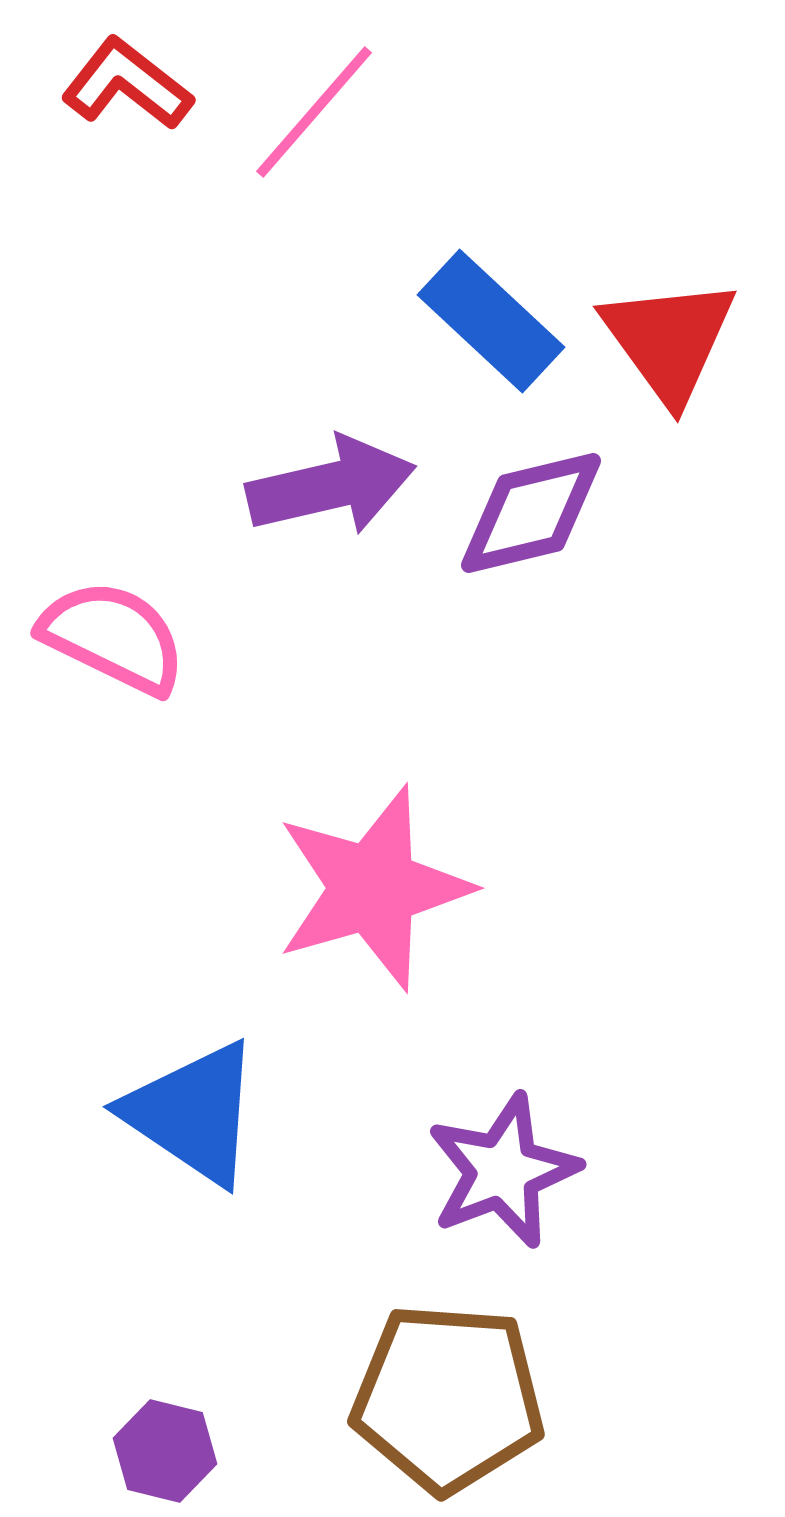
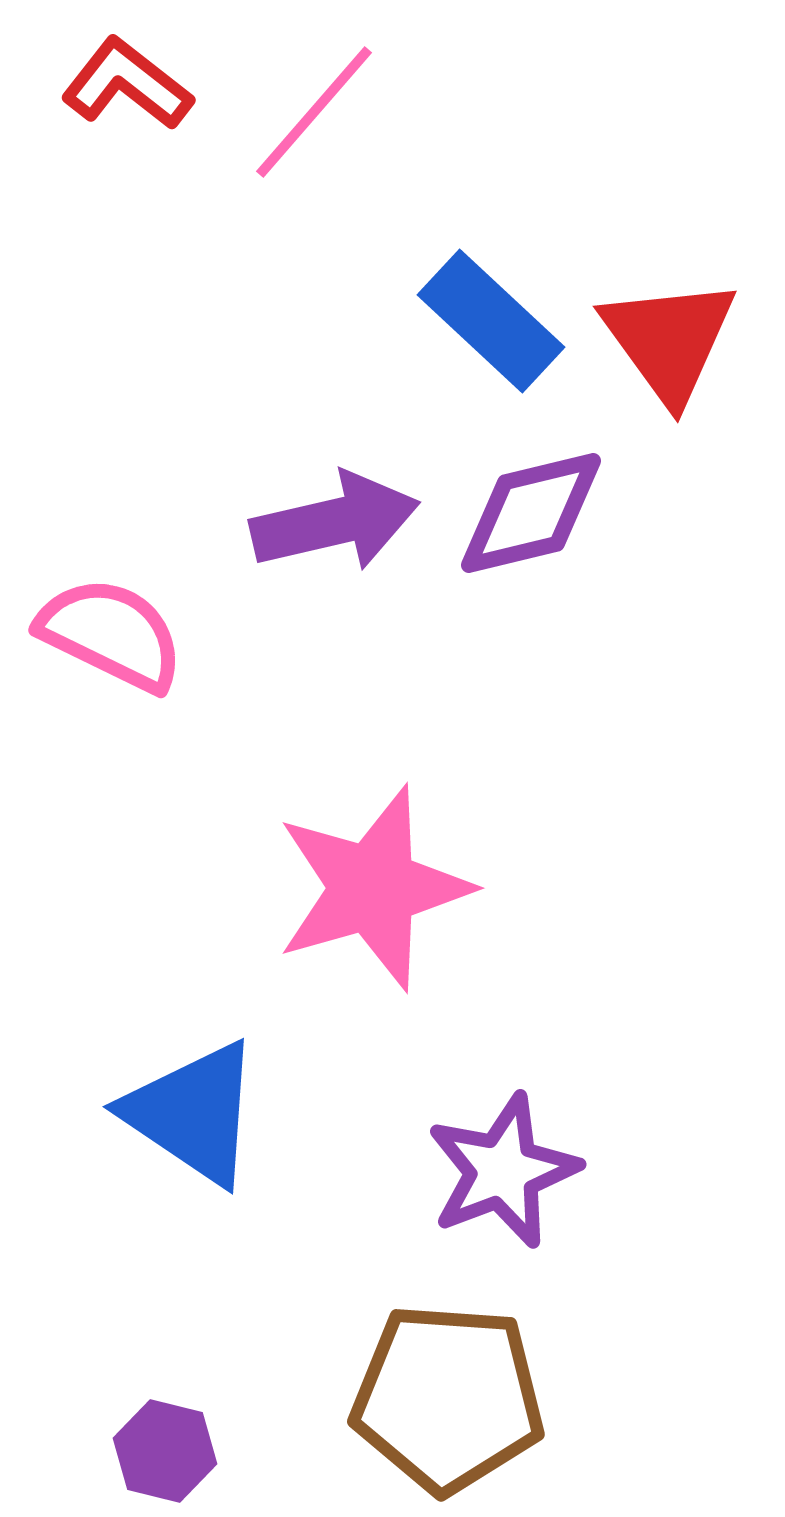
purple arrow: moved 4 px right, 36 px down
pink semicircle: moved 2 px left, 3 px up
